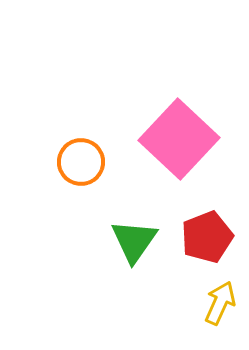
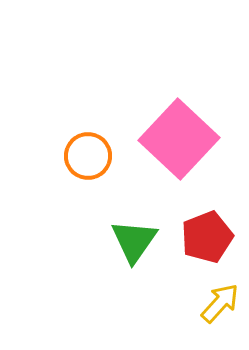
orange circle: moved 7 px right, 6 px up
yellow arrow: rotated 18 degrees clockwise
